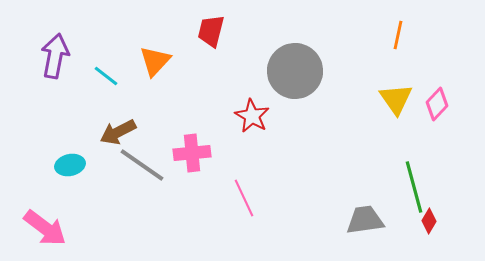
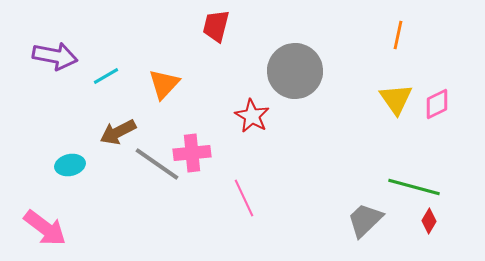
red trapezoid: moved 5 px right, 5 px up
purple arrow: rotated 90 degrees clockwise
orange triangle: moved 9 px right, 23 px down
cyan line: rotated 68 degrees counterclockwise
pink diamond: rotated 20 degrees clockwise
gray line: moved 15 px right, 1 px up
green line: rotated 60 degrees counterclockwise
gray trapezoid: rotated 36 degrees counterclockwise
